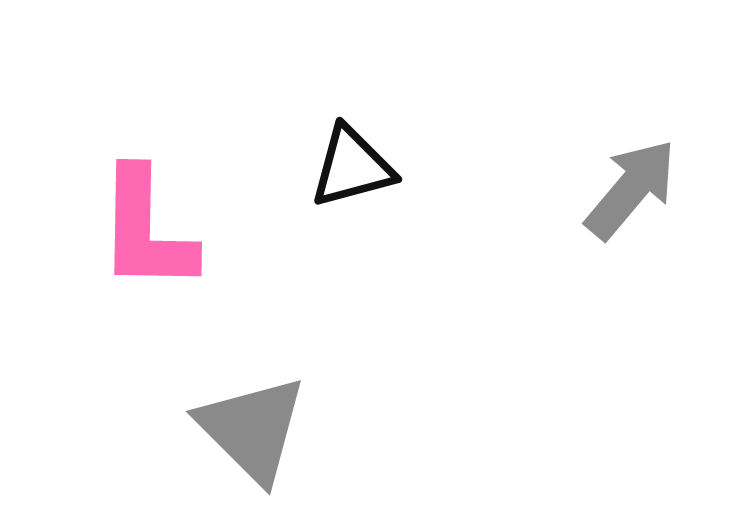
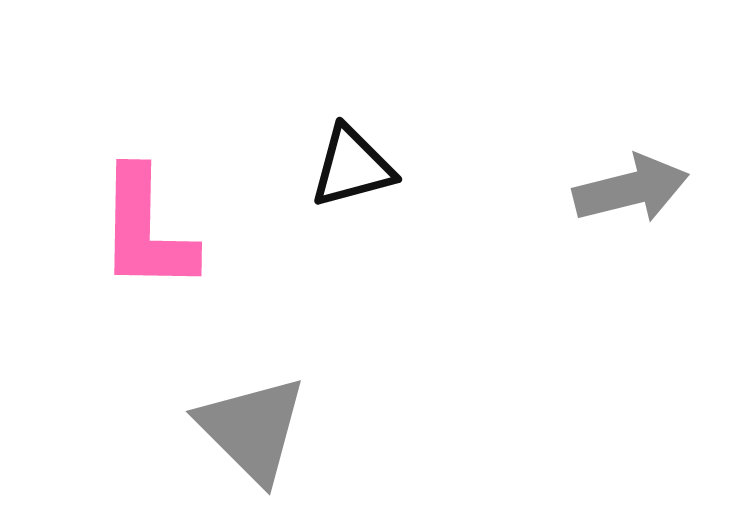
gray arrow: rotated 36 degrees clockwise
